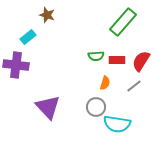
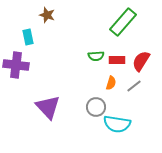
cyan rectangle: rotated 63 degrees counterclockwise
orange semicircle: moved 6 px right
